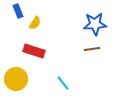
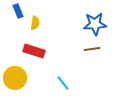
yellow semicircle: rotated 24 degrees counterclockwise
yellow circle: moved 1 px left, 1 px up
